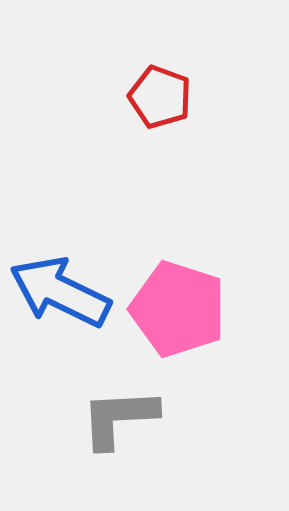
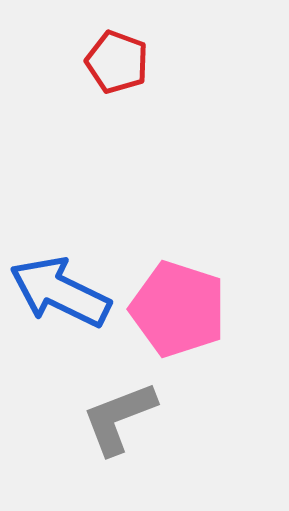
red pentagon: moved 43 px left, 35 px up
gray L-shape: rotated 18 degrees counterclockwise
